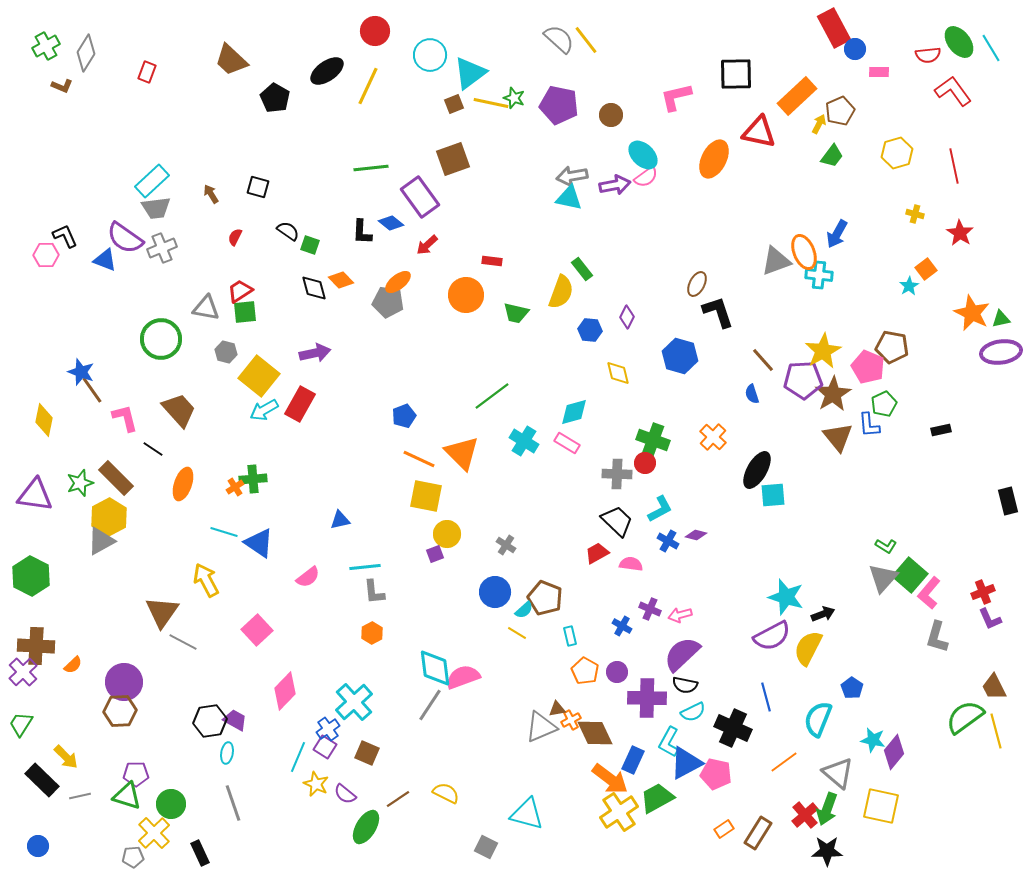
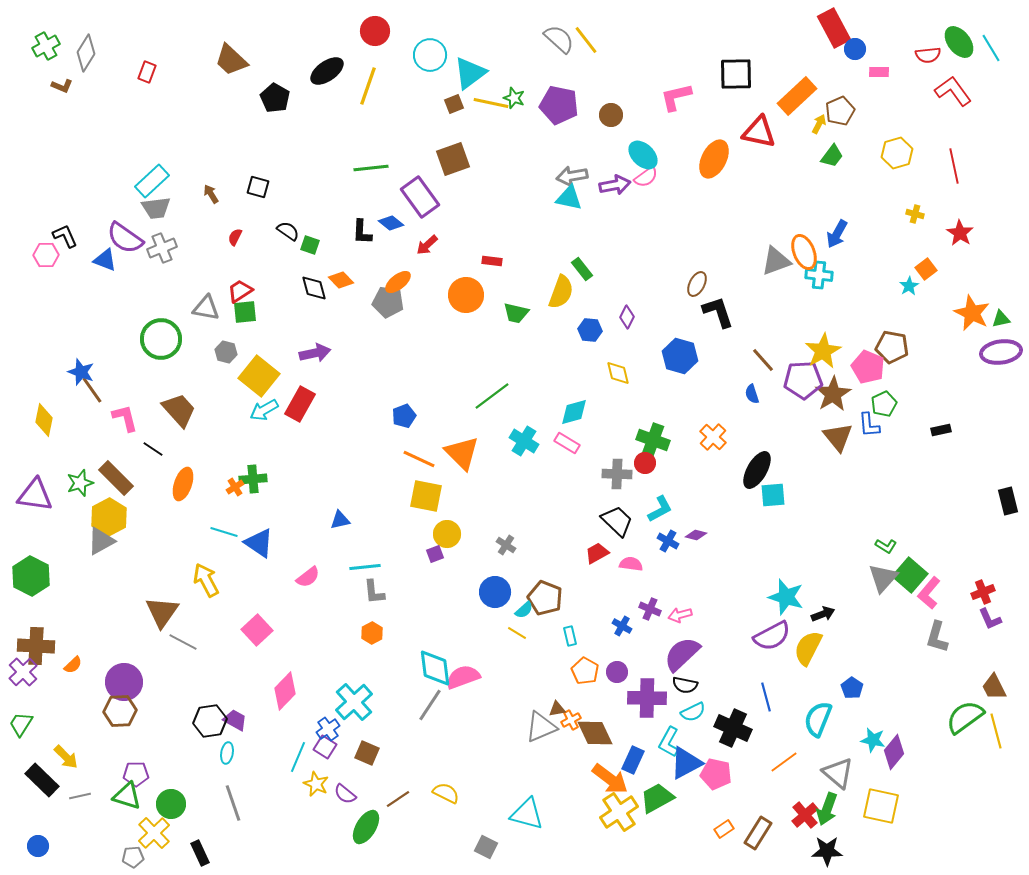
yellow line at (368, 86): rotated 6 degrees counterclockwise
